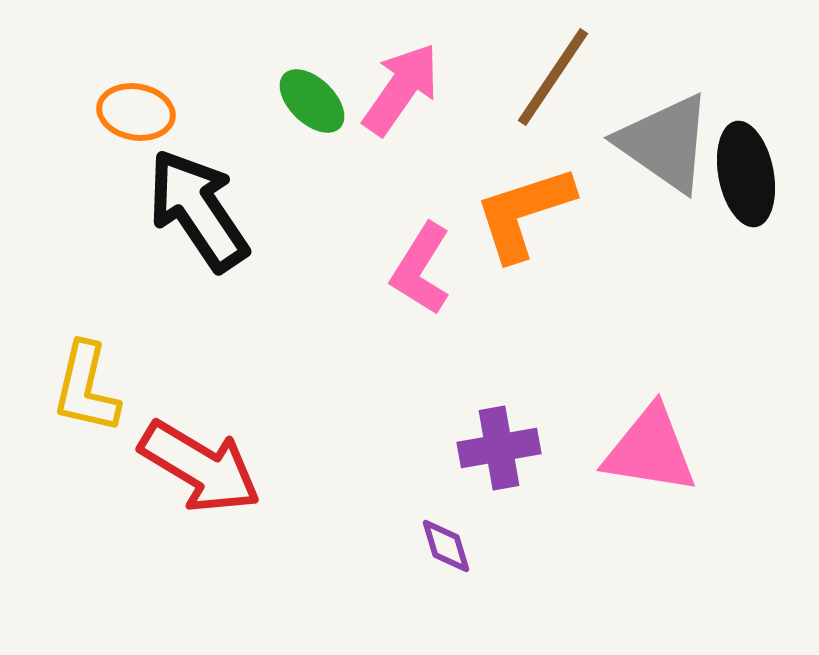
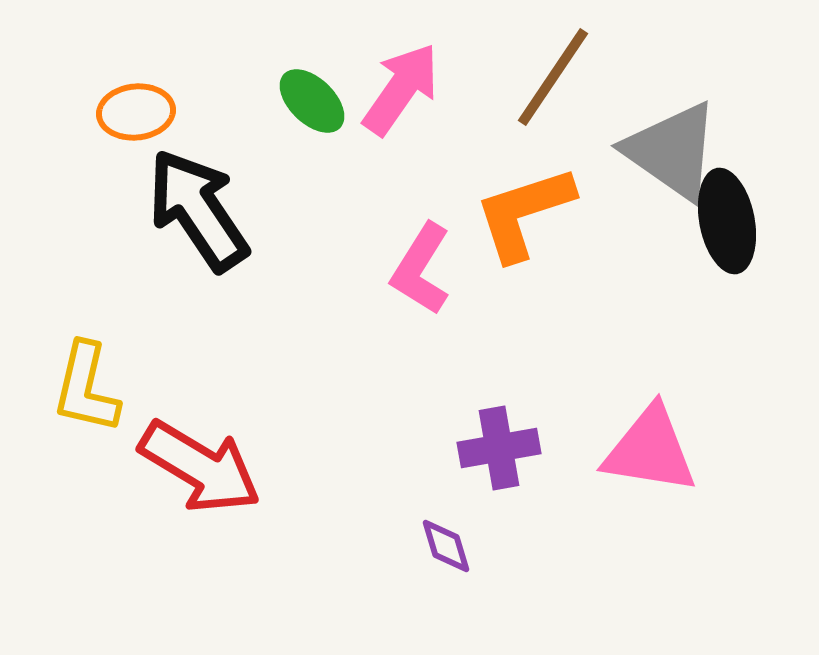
orange ellipse: rotated 16 degrees counterclockwise
gray triangle: moved 7 px right, 8 px down
black ellipse: moved 19 px left, 47 px down
